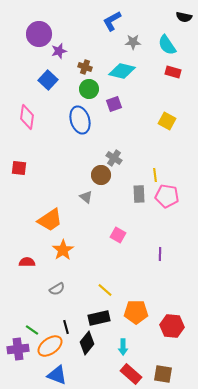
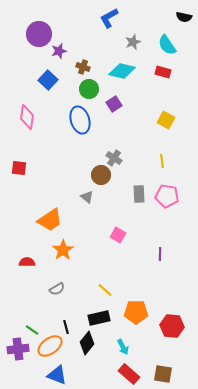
blue L-shape at (112, 21): moved 3 px left, 3 px up
gray star at (133, 42): rotated 21 degrees counterclockwise
brown cross at (85, 67): moved 2 px left
red rectangle at (173, 72): moved 10 px left
purple square at (114, 104): rotated 14 degrees counterclockwise
yellow square at (167, 121): moved 1 px left, 1 px up
yellow line at (155, 175): moved 7 px right, 14 px up
gray triangle at (86, 197): moved 1 px right
cyan arrow at (123, 347): rotated 28 degrees counterclockwise
red rectangle at (131, 374): moved 2 px left
